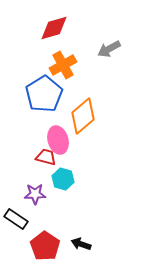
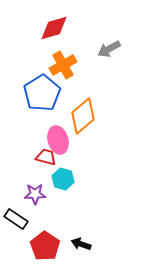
blue pentagon: moved 2 px left, 1 px up
